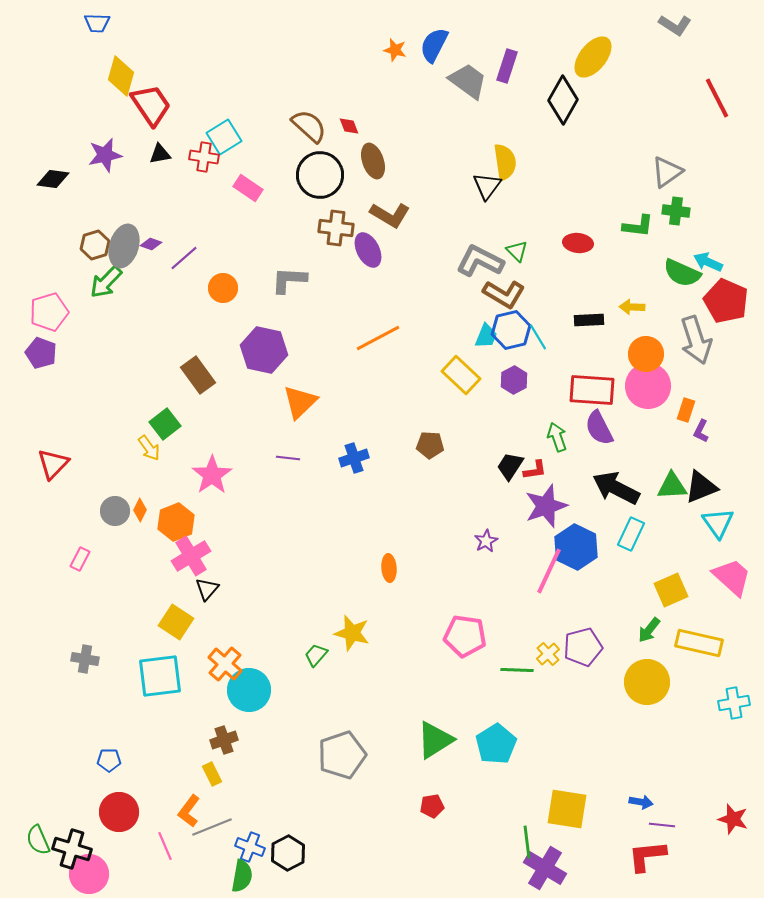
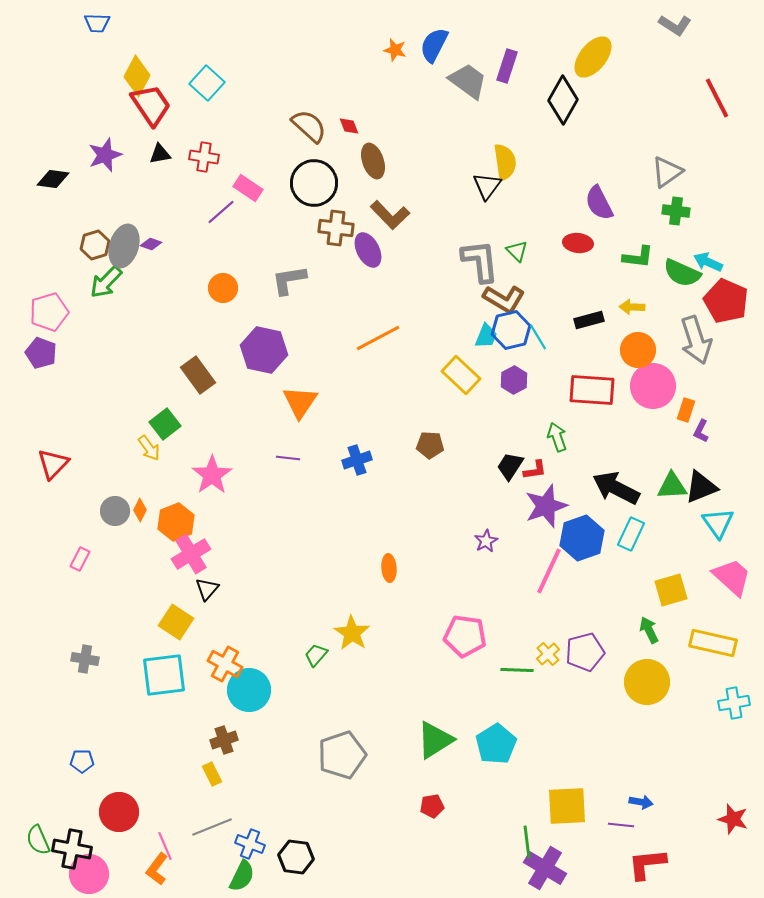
yellow diamond at (121, 76): moved 16 px right; rotated 12 degrees clockwise
cyan square at (224, 137): moved 17 px left, 54 px up; rotated 16 degrees counterclockwise
purple star at (105, 155): rotated 8 degrees counterclockwise
black circle at (320, 175): moved 6 px left, 8 px down
brown L-shape at (390, 215): rotated 15 degrees clockwise
green L-shape at (638, 226): moved 31 px down
purple line at (184, 258): moved 37 px right, 46 px up
gray L-shape at (480, 261): rotated 57 degrees clockwise
gray L-shape at (289, 280): rotated 12 degrees counterclockwise
brown L-shape at (504, 294): moved 5 px down
black rectangle at (589, 320): rotated 12 degrees counterclockwise
orange circle at (646, 354): moved 8 px left, 4 px up
pink circle at (648, 386): moved 5 px right
orange triangle at (300, 402): rotated 12 degrees counterclockwise
purple semicircle at (599, 428): moved 225 px up
blue cross at (354, 458): moved 3 px right, 2 px down
blue hexagon at (576, 547): moved 6 px right, 9 px up; rotated 15 degrees clockwise
pink cross at (191, 556): moved 2 px up
yellow square at (671, 590): rotated 8 degrees clockwise
green arrow at (649, 630): rotated 116 degrees clockwise
yellow star at (352, 633): rotated 18 degrees clockwise
yellow rectangle at (699, 643): moved 14 px right
purple pentagon at (583, 647): moved 2 px right, 5 px down
orange cross at (225, 664): rotated 12 degrees counterclockwise
cyan square at (160, 676): moved 4 px right, 1 px up
blue pentagon at (109, 760): moved 27 px left, 1 px down
yellow square at (567, 809): moved 3 px up; rotated 12 degrees counterclockwise
orange L-shape at (189, 811): moved 32 px left, 58 px down
purple line at (662, 825): moved 41 px left
blue cross at (250, 847): moved 3 px up
black cross at (72, 849): rotated 6 degrees counterclockwise
black hexagon at (288, 853): moved 8 px right, 4 px down; rotated 24 degrees counterclockwise
red L-shape at (647, 856): moved 8 px down
green semicircle at (242, 876): rotated 16 degrees clockwise
